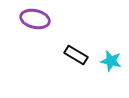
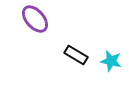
purple ellipse: rotated 36 degrees clockwise
